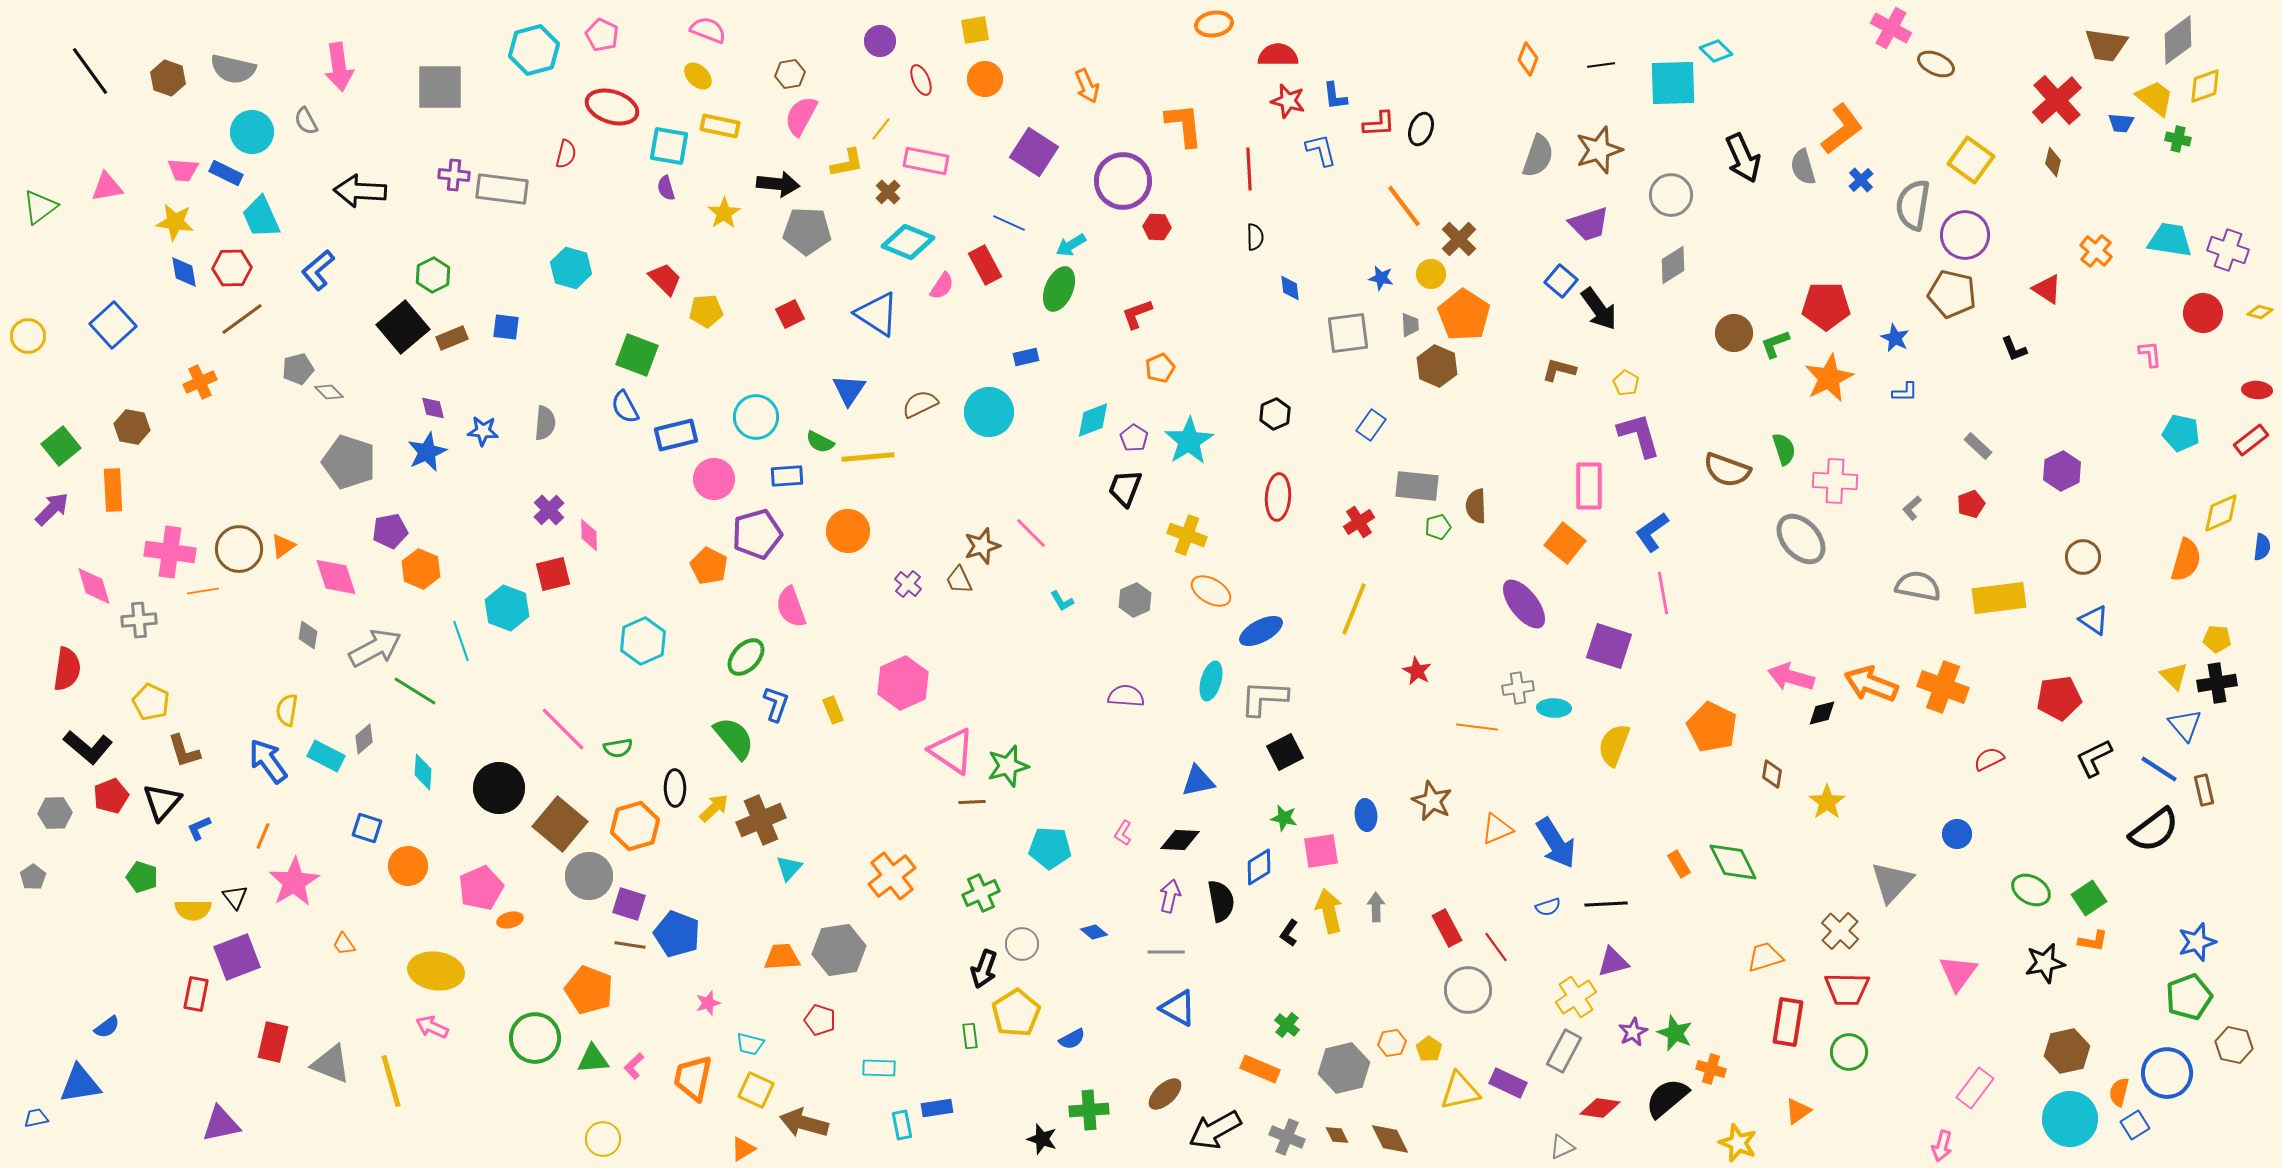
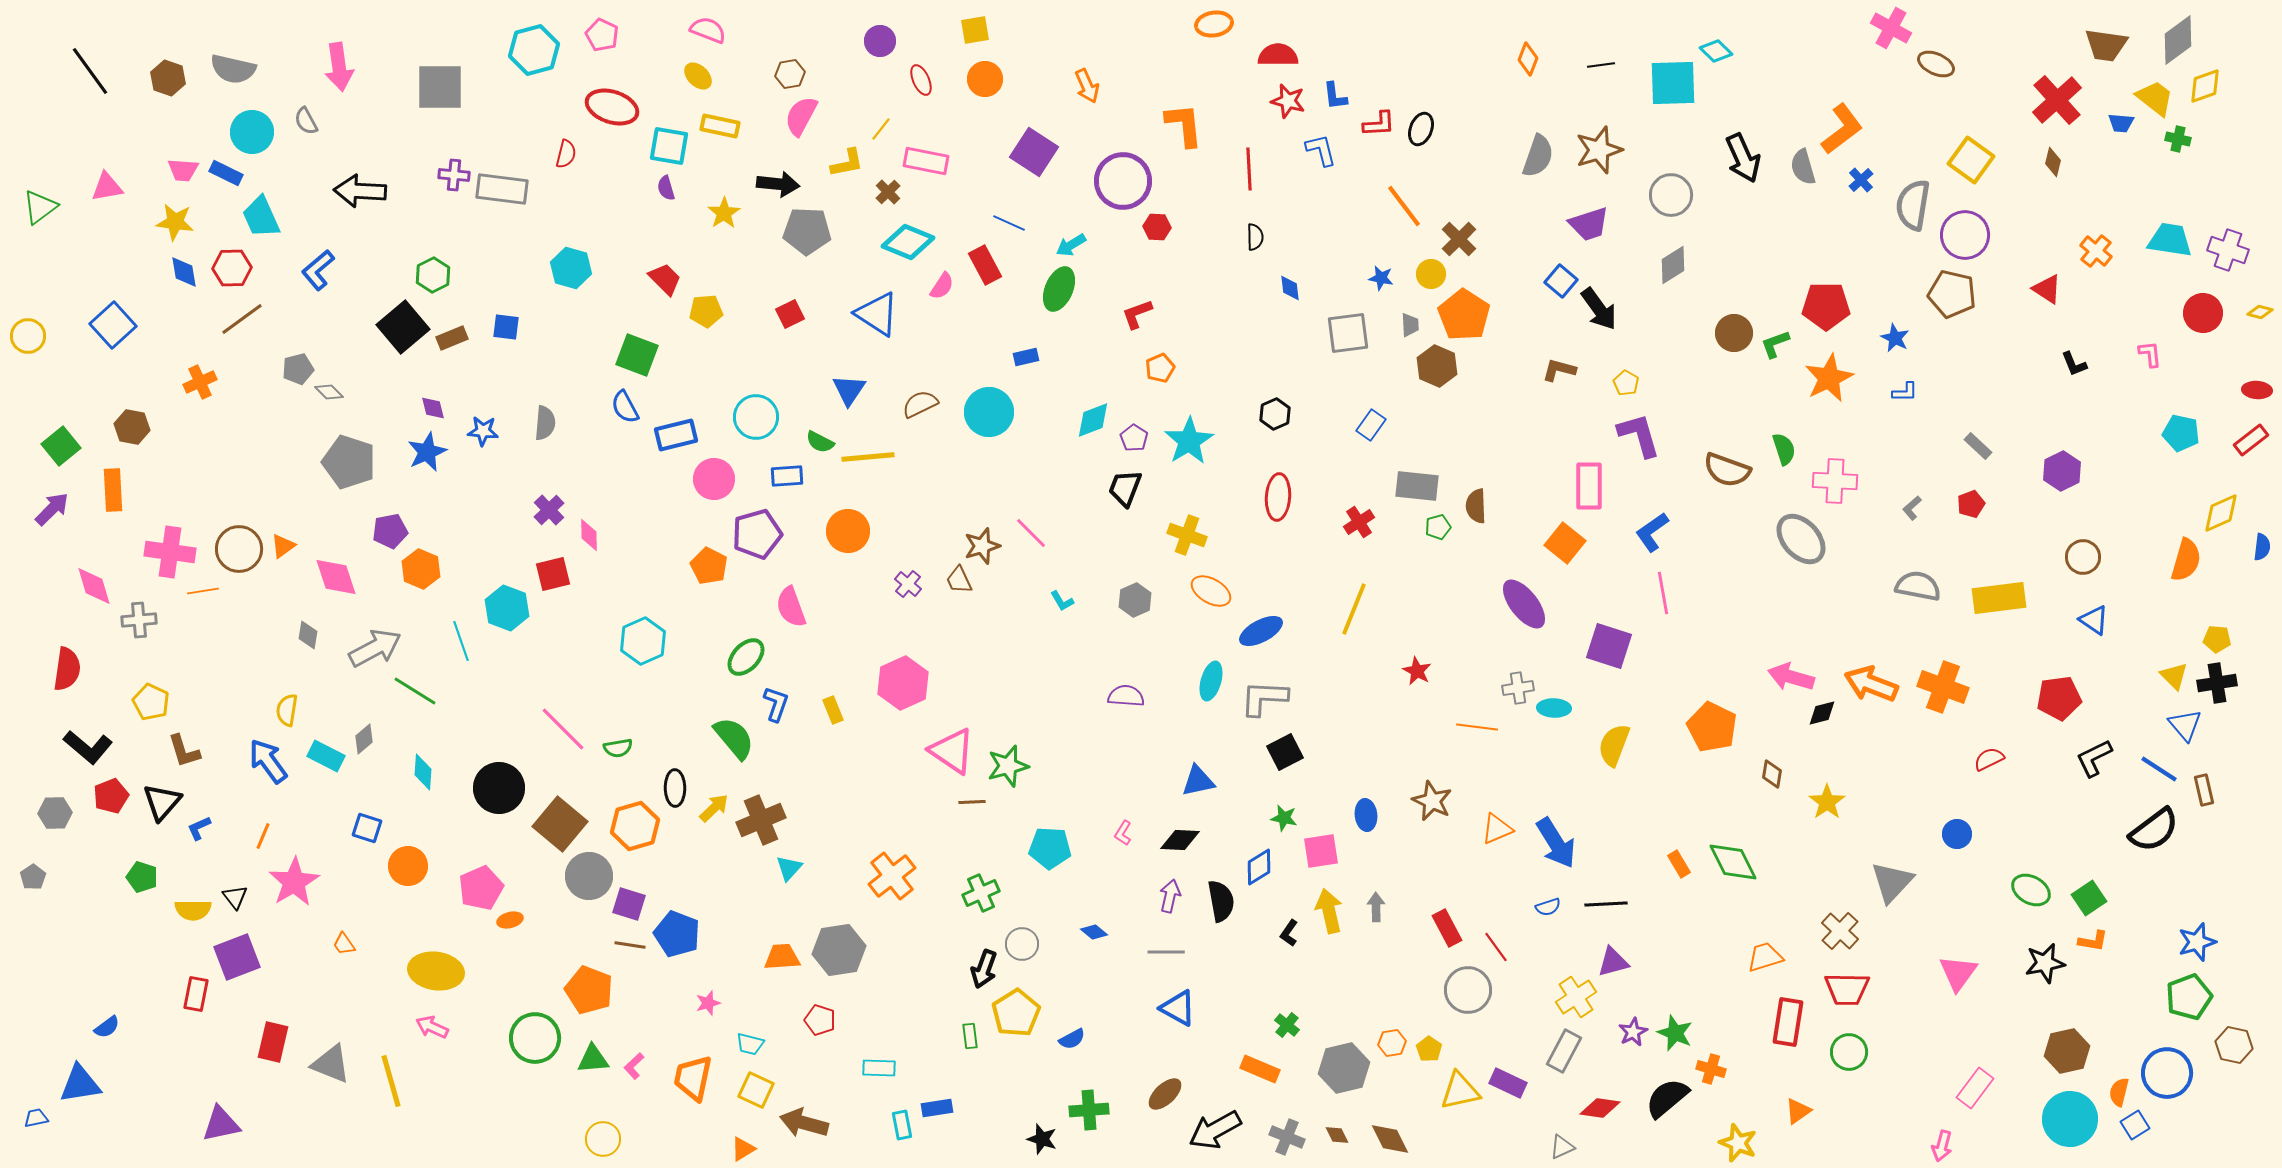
black L-shape at (2014, 349): moved 60 px right, 15 px down
